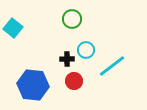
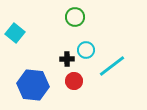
green circle: moved 3 px right, 2 px up
cyan square: moved 2 px right, 5 px down
